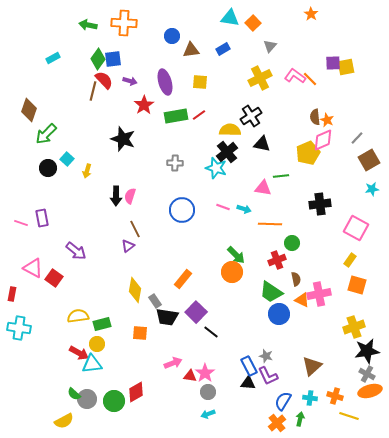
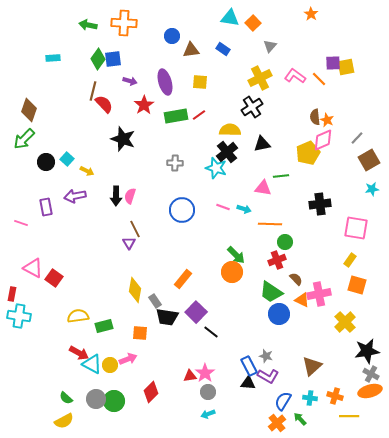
blue rectangle at (223, 49): rotated 64 degrees clockwise
cyan rectangle at (53, 58): rotated 24 degrees clockwise
orange line at (310, 79): moved 9 px right
red semicircle at (104, 80): moved 24 px down
black cross at (251, 116): moved 1 px right, 9 px up
green arrow at (46, 134): moved 22 px left, 5 px down
black triangle at (262, 144): rotated 24 degrees counterclockwise
black circle at (48, 168): moved 2 px left, 6 px up
yellow arrow at (87, 171): rotated 80 degrees counterclockwise
purple rectangle at (42, 218): moved 4 px right, 11 px up
pink square at (356, 228): rotated 20 degrees counterclockwise
green circle at (292, 243): moved 7 px left, 1 px up
purple triangle at (128, 246): moved 1 px right, 3 px up; rotated 24 degrees counterclockwise
purple arrow at (76, 251): moved 1 px left, 55 px up; rotated 130 degrees clockwise
brown semicircle at (296, 279): rotated 32 degrees counterclockwise
green rectangle at (102, 324): moved 2 px right, 2 px down
yellow cross at (354, 327): moved 9 px left, 5 px up; rotated 25 degrees counterclockwise
cyan cross at (19, 328): moved 12 px up
yellow circle at (97, 344): moved 13 px right, 21 px down
pink arrow at (173, 363): moved 45 px left, 4 px up
cyan triangle at (92, 364): rotated 35 degrees clockwise
gray cross at (367, 374): moved 4 px right
red triangle at (190, 376): rotated 16 degrees counterclockwise
purple L-shape at (268, 376): rotated 35 degrees counterclockwise
red diamond at (136, 392): moved 15 px right; rotated 15 degrees counterclockwise
green semicircle at (74, 394): moved 8 px left, 4 px down
gray circle at (87, 399): moved 9 px right
yellow line at (349, 416): rotated 18 degrees counterclockwise
green arrow at (300, 419): rotated 56 degrees counterclockwise
